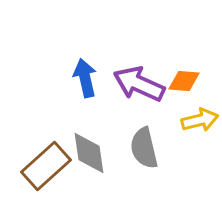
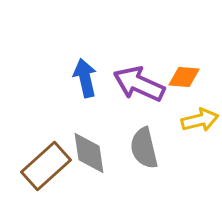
orange diamond: moved 4 px up
